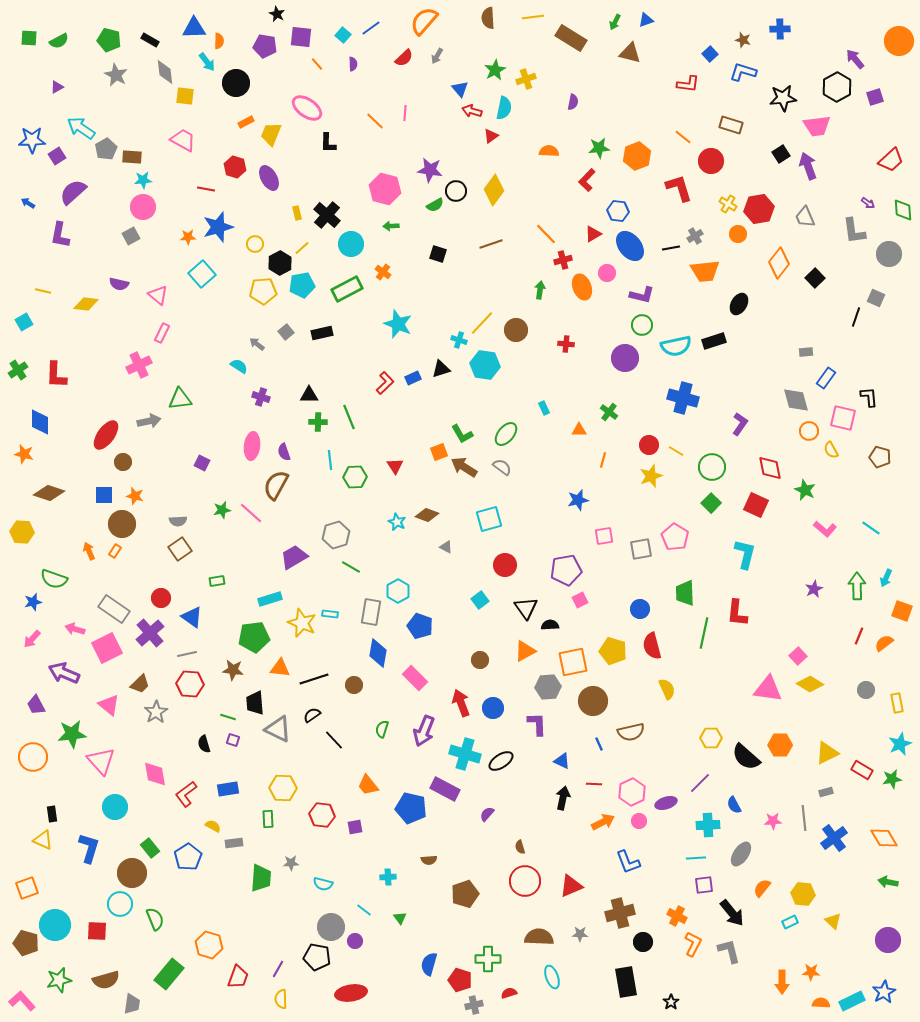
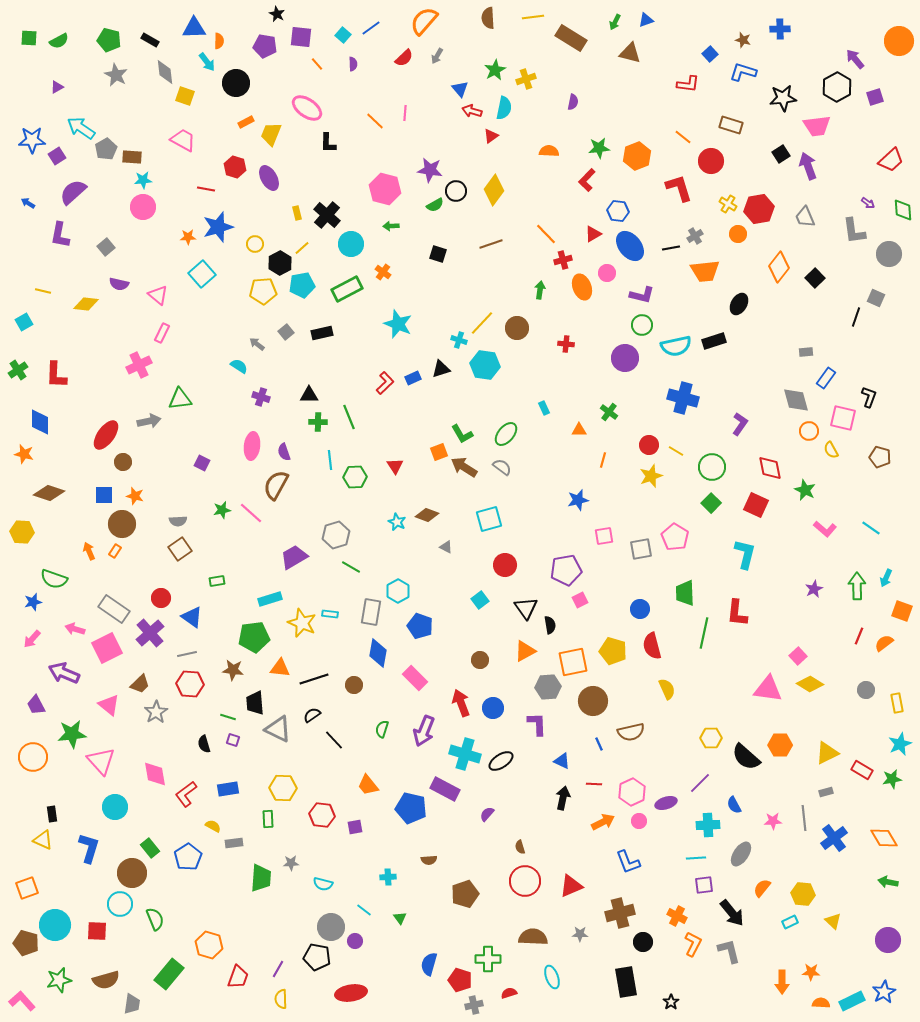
yellow square at (185, 96): rotated 12 degrees clockwise
gray square at (131, 236): moved 25 px left, 11 px down; rotated 12 degrees counterclockwise
orange diamond at (779, 263): moved 4 px down
brown circle at (516, 330): moved 1 px right, 2 px up
black L-shape at (869, 397): rotated 25 degrees clockwise
black semicircle at (550, 625): rotated 84 degrees clockwise
brown semicircle at (539, 937): moved 6 px left
